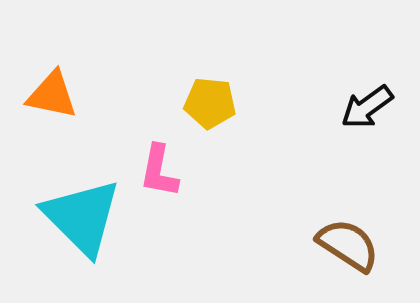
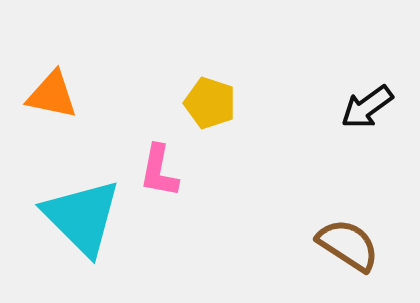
yellow pentagon: rotated 12 degrees clockwise
